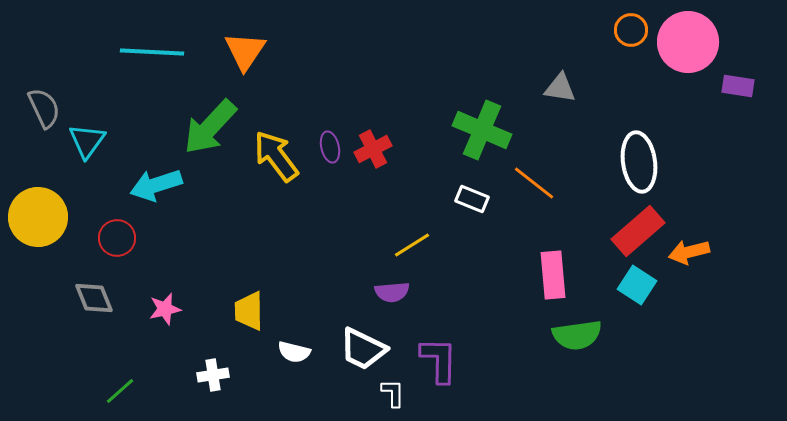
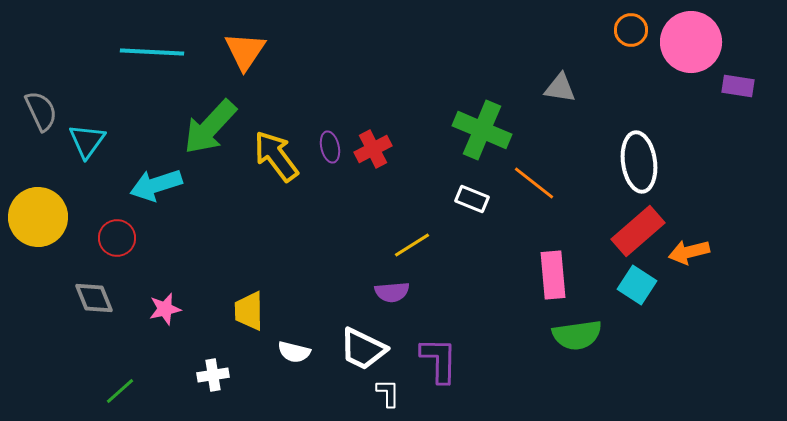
pink circle: moved 3 px right
gray semicircle: moved 3 px left, 3 px down
white L-shape: moved 5 px left
